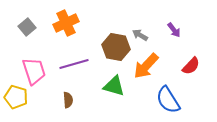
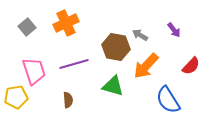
green triangle: moved 1 px left
yellow pentagon: rotated 25 degrees counterclockwise
